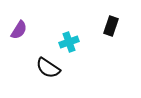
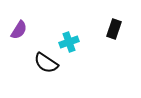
black rectangle: moved 3 px right, 3 px down
black semicircle: moved 2 px left, 5 px up
